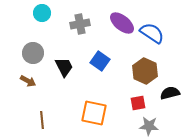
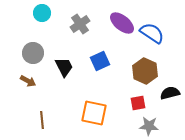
gray cross: rotated 24 degrees counterclockwise
blue square: rotated 30 degrees clockwise
